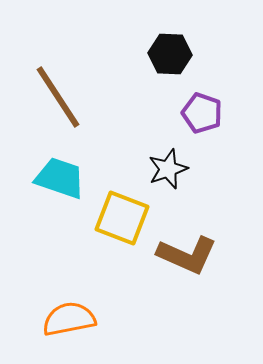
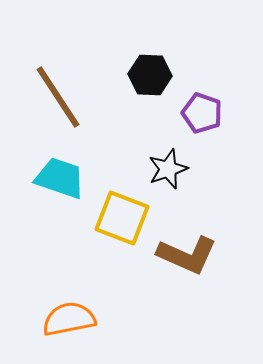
black hexagon: moved 20 px left, 21 px down
